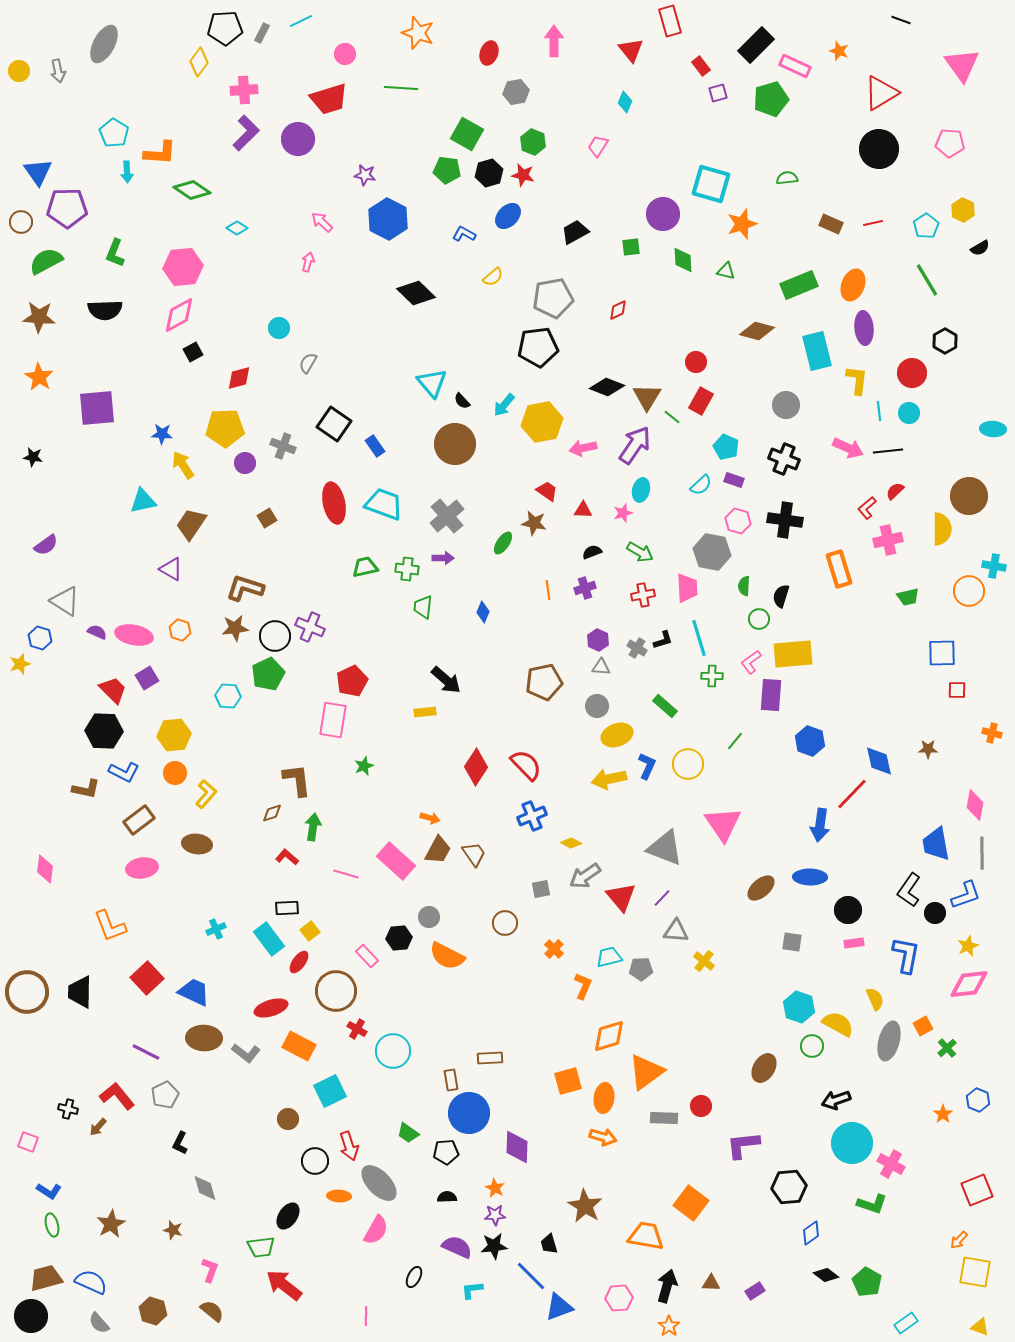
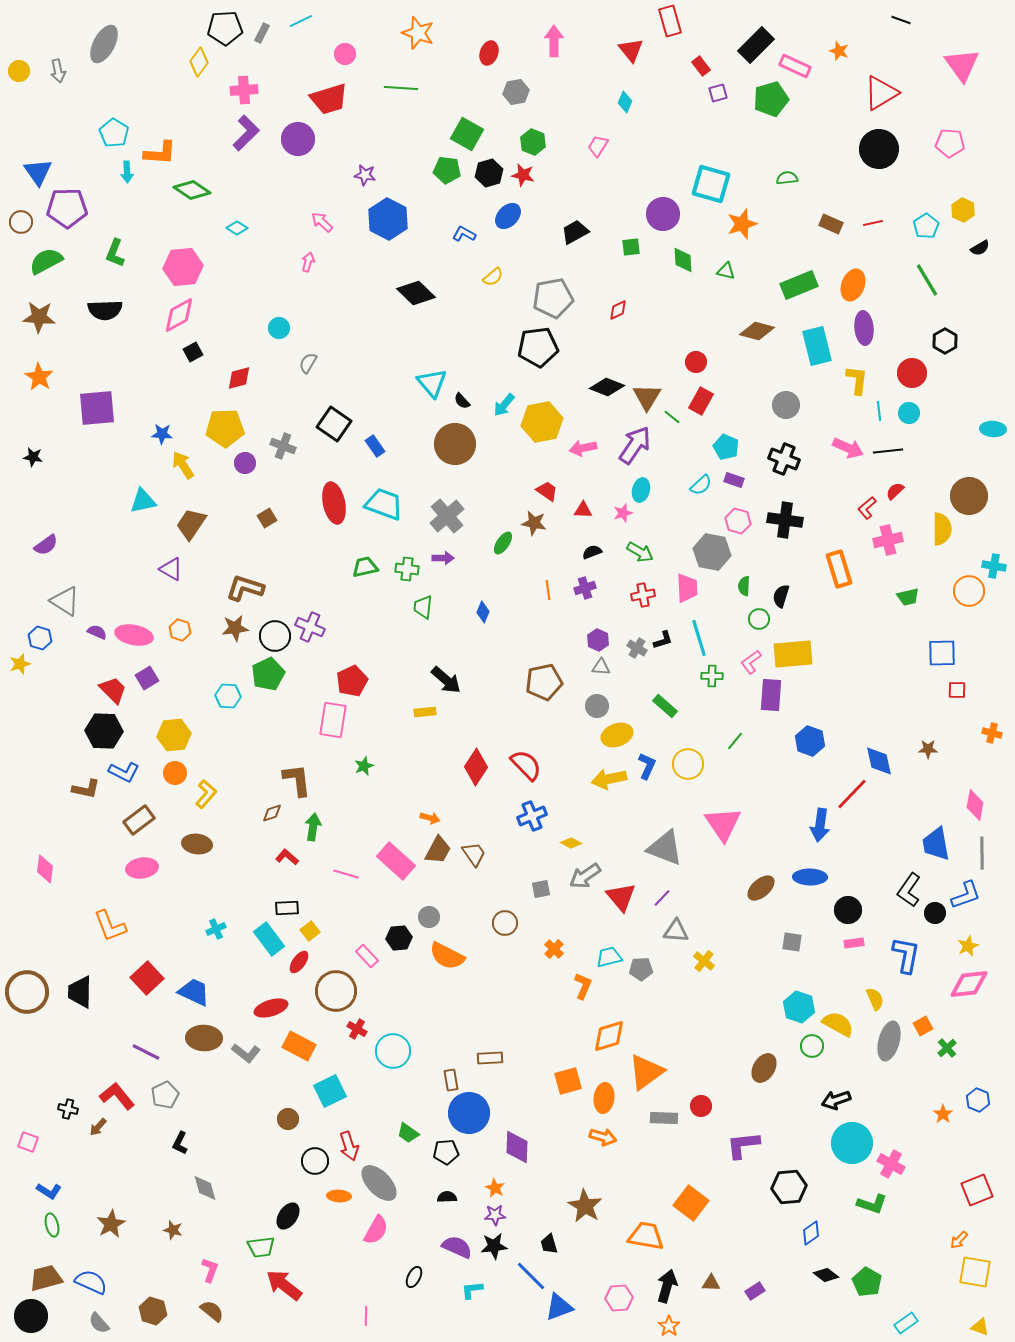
cyan rectangle at (817, 351): moved 5 px up
